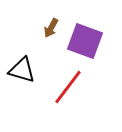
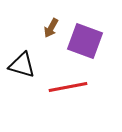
black triangle: moved 5 px up
red line: rotated 42 degrees clockwise
